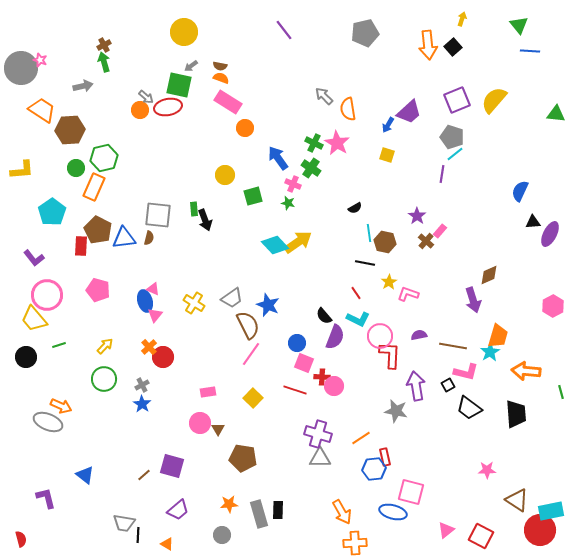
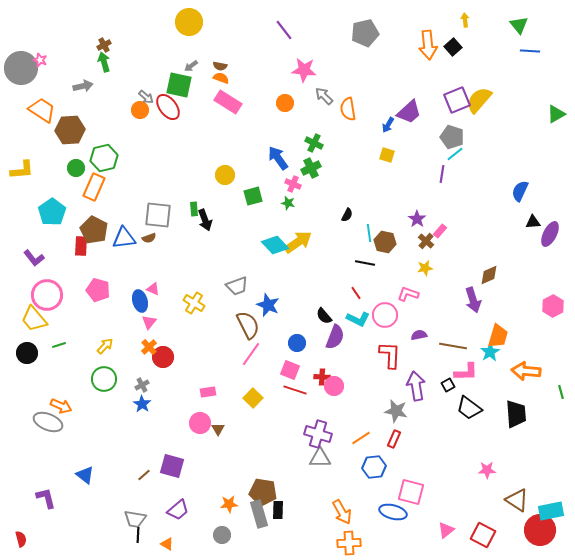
yellow arrow at (462, 19): moved 3 px right, 1 px down; rotated 24 degrees counterclockwise
yellow circle at (184, 32): moved 5 px right, 10 px up
yellow semicircle at (494, 100): moved 15 px left
red ellipse at (168, 107): rotated 64 degrees clockwise
green triangle at (556, 114): rotated 36 degrees counterclockwise
orange circle at (245, 128): moved 40 px right, 25 px up
pink star at (337, 143): moved 33 px left, 73 px up; rotated 25 degrees counterclockwise
green cross at (311, 168): rotated 30 degrees clockwise
black semicircle at (355, 208): moved 8 px left, 7 px down; rotated 32 degrees counterclockwise
purple star at (417, 216): moved 3 px down
brown pentagon at (98, 230): moved 4 px left
brown semicircle at (149, 238): rotated 56 degrees clockwise
yellow star at (389, 282): moved 36 px right, 14 px up; rotated 21 degrees clockwise
gray trapezoid at (232, 298): moved 5 px right, 12 px up; rotated 15 degrees clockwise
blue ellipse at (145, 301): moved 5 px left
pink triangle at (155, 315): moved 6 px left, 7 px down
pink circle at (380, 336): moved 5 px right, 21 px up
black circle at (26, 357): moved 1 px right, 4 px up
pink square at (304, 363): moved 14 px left, 7 px down
pink L-shape at (466, 372): rotated 15 degrees counterclockwise
red rectangle at (385, 457): moved 9 px right, 18 px up; rotated 36 degrees clockwise
brown pentagon at (243, 458): moved 20 px right, 34 px down
blue hexagon at (374, 469): moved 2 px up
gray trapezoid at (124, 523): moved 11 px right, 4 px up
red square at (481, 536): moved 2 px right, 1 px up
orange cross at (355, 543): moved 6 px left
